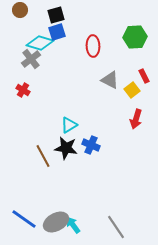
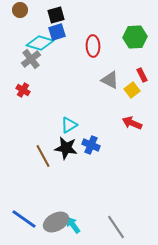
red rectangle: moved 2 px left, 1 px up
red arrow: moved 4 px left, 4 px down; rotated 96 degrees clockwise
